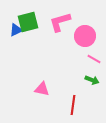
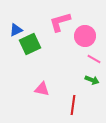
green square: moved 2 px right, 22 px down; rotated 10 degrees counterclockwise
